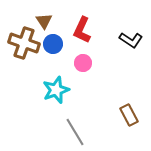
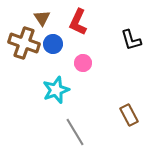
brown triangle: moved 2 px left, 3 px up
red L-shape: moved 4 px left, 8 px up
black L-shape: rotated 40 degrees clockwise
